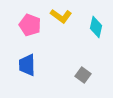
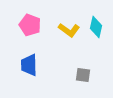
yellow L-shape: moved 8 px right, 14 px down
blue trapezoid: moved 2 px right
gray square: rotated 28 degrees counterclockwise
